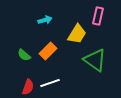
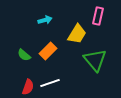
green triangle: rotated 15 degrees clockwise
